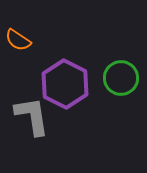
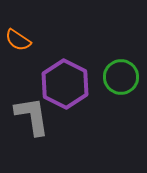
green circle: moved 1 px up
